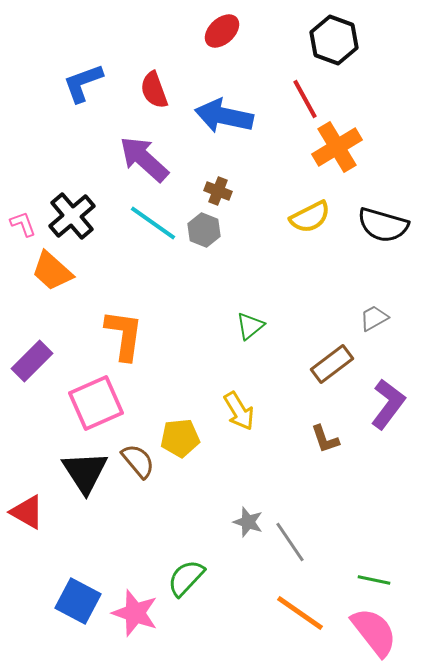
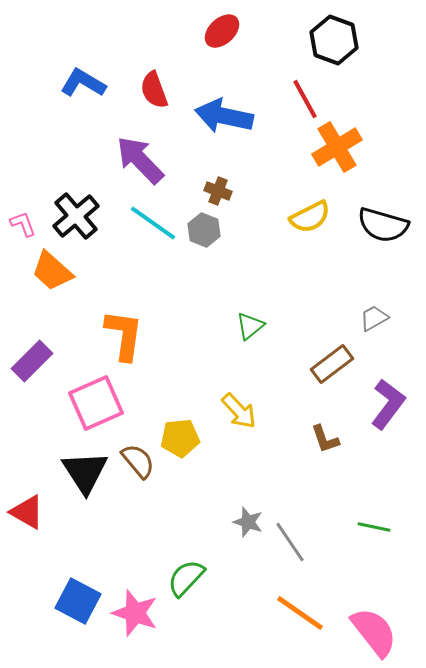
blue L-shape: rotated 51 degrees clockwise
purple arrow: moved 4 px left, 1 px down; rotated 4 degrees clockwise
black cross: moved 4 px right
yellow arrow: rotated 12 degrees counterclockwise
green line: moved 53 px up
